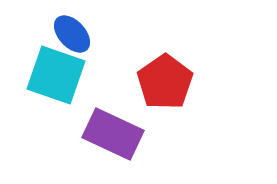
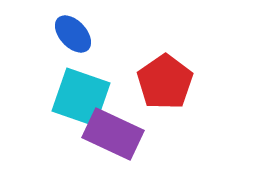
blue ellipse: moved 1 px right
cyan square: moved 25 px right, 22 px down
